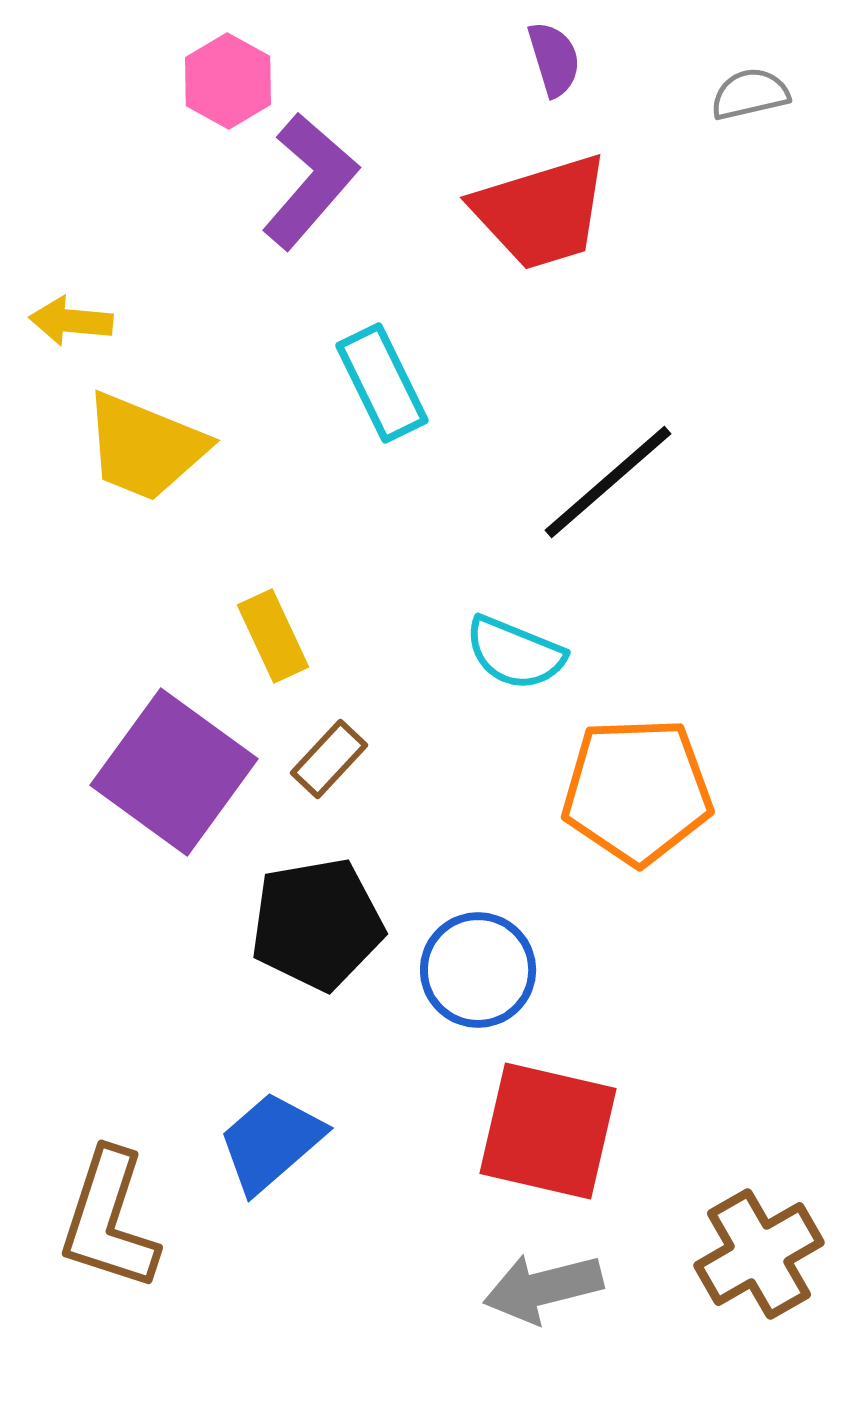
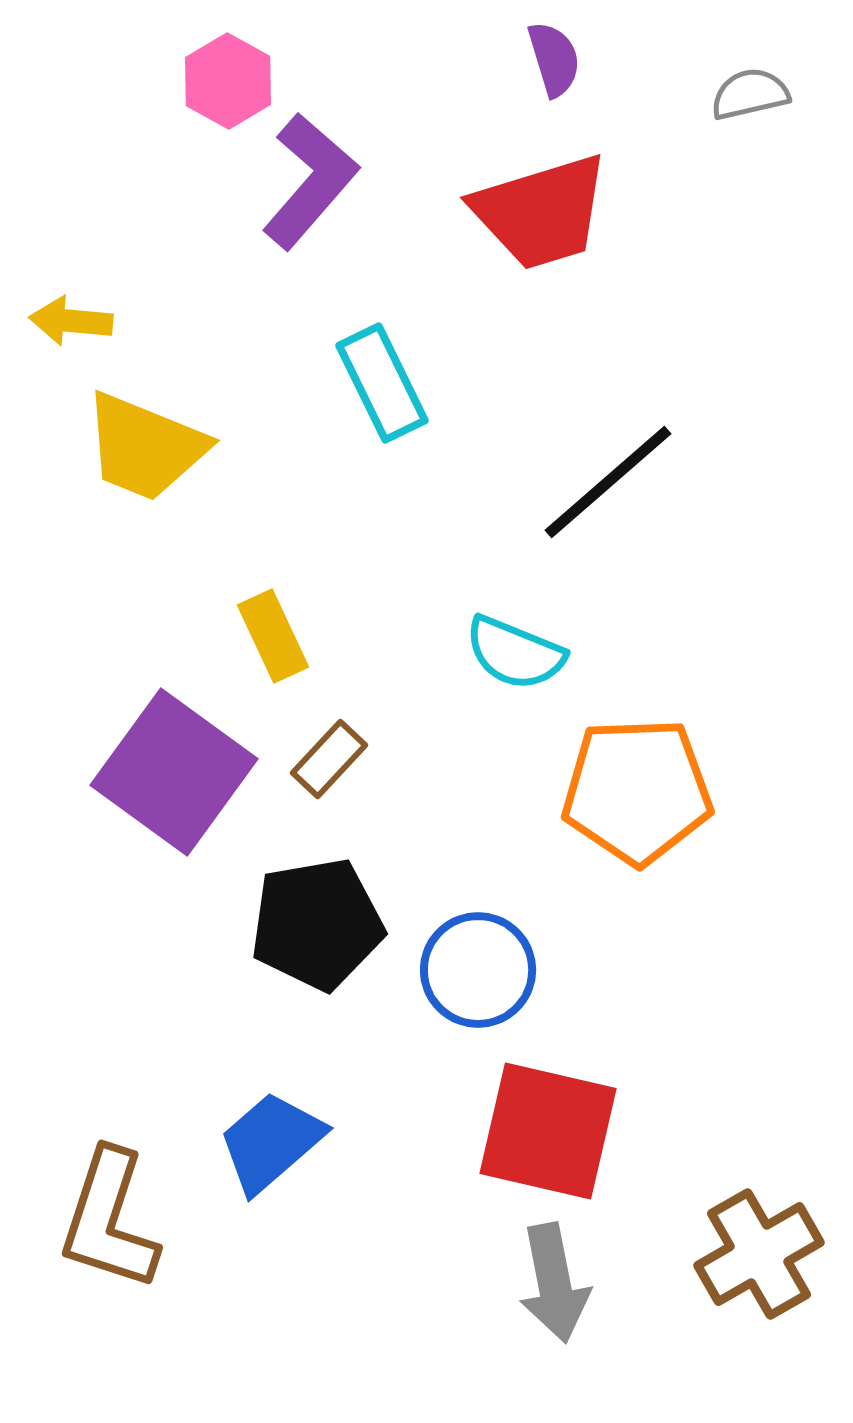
gray arrow: moved 11 px right, 5 px up; rotated 87 degrees counterclockwise
